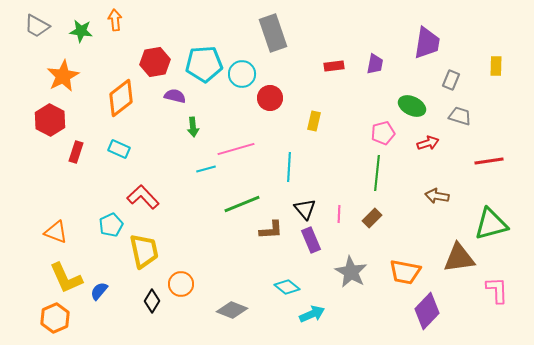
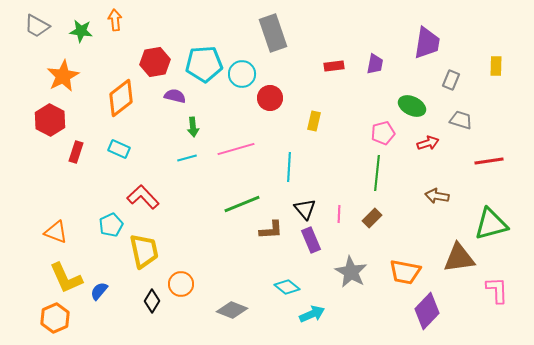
gray trapezoid at (460, 116): moved 1 px right, 4 px down
cyan line at (206, 169): moved 19 px left, 11 px up
